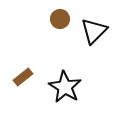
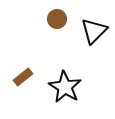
brown circle: moved 3 px left
